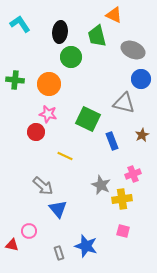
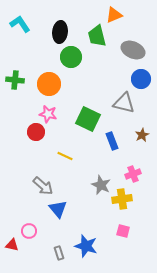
orange triangle: rotated 48 degrees counterclockwise
